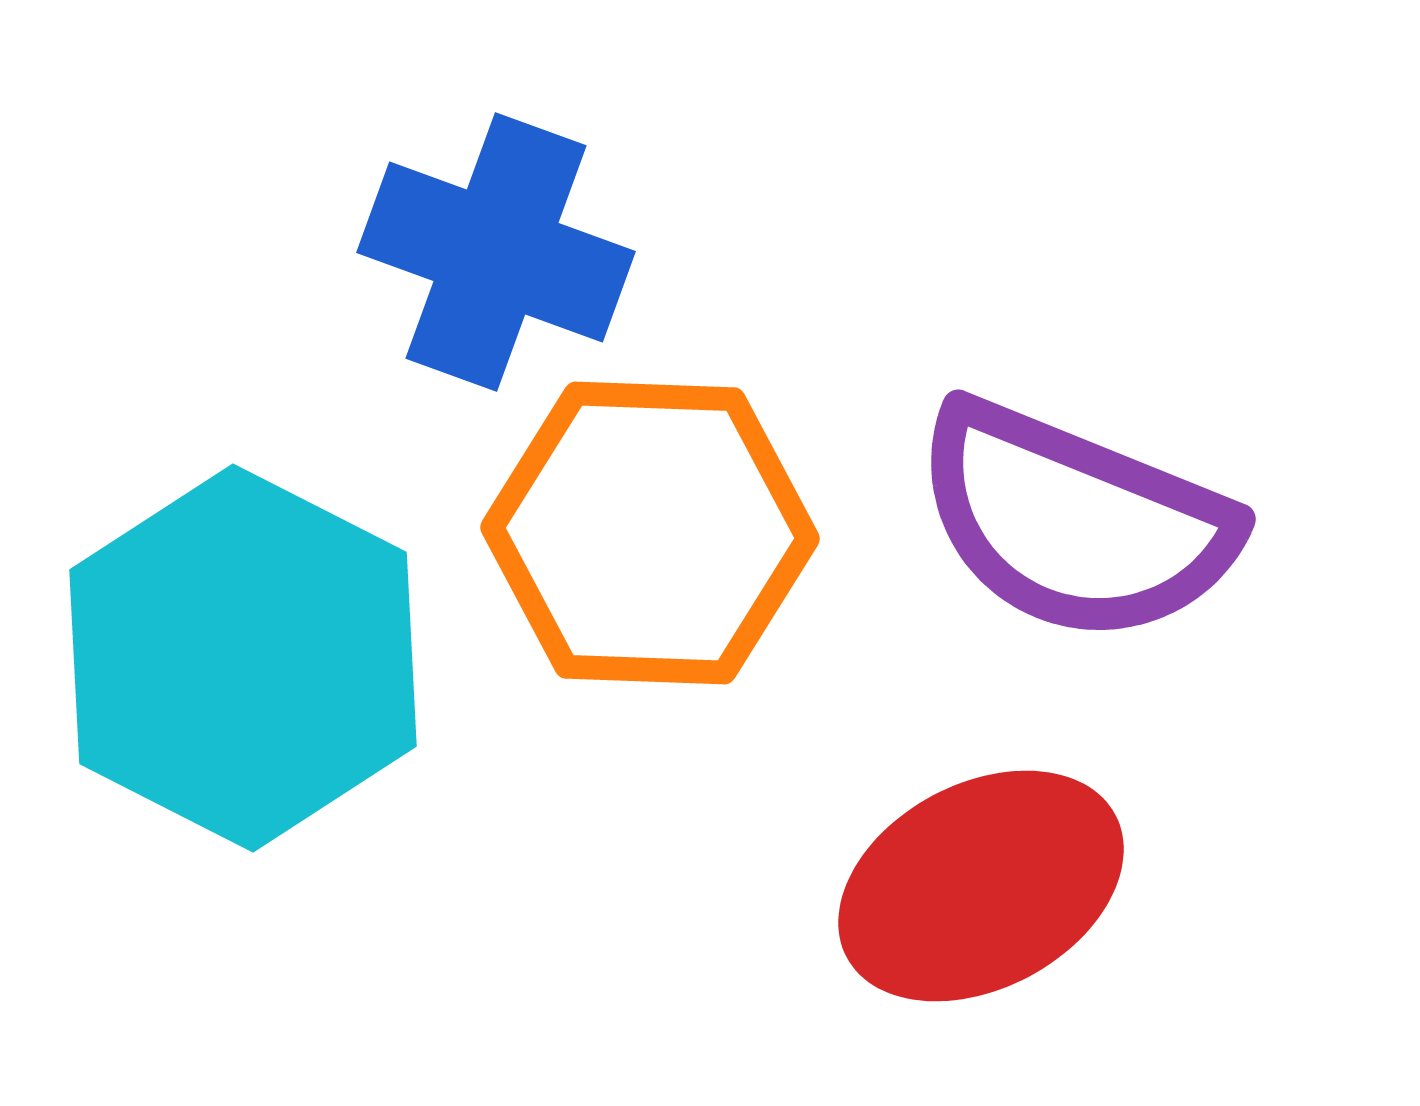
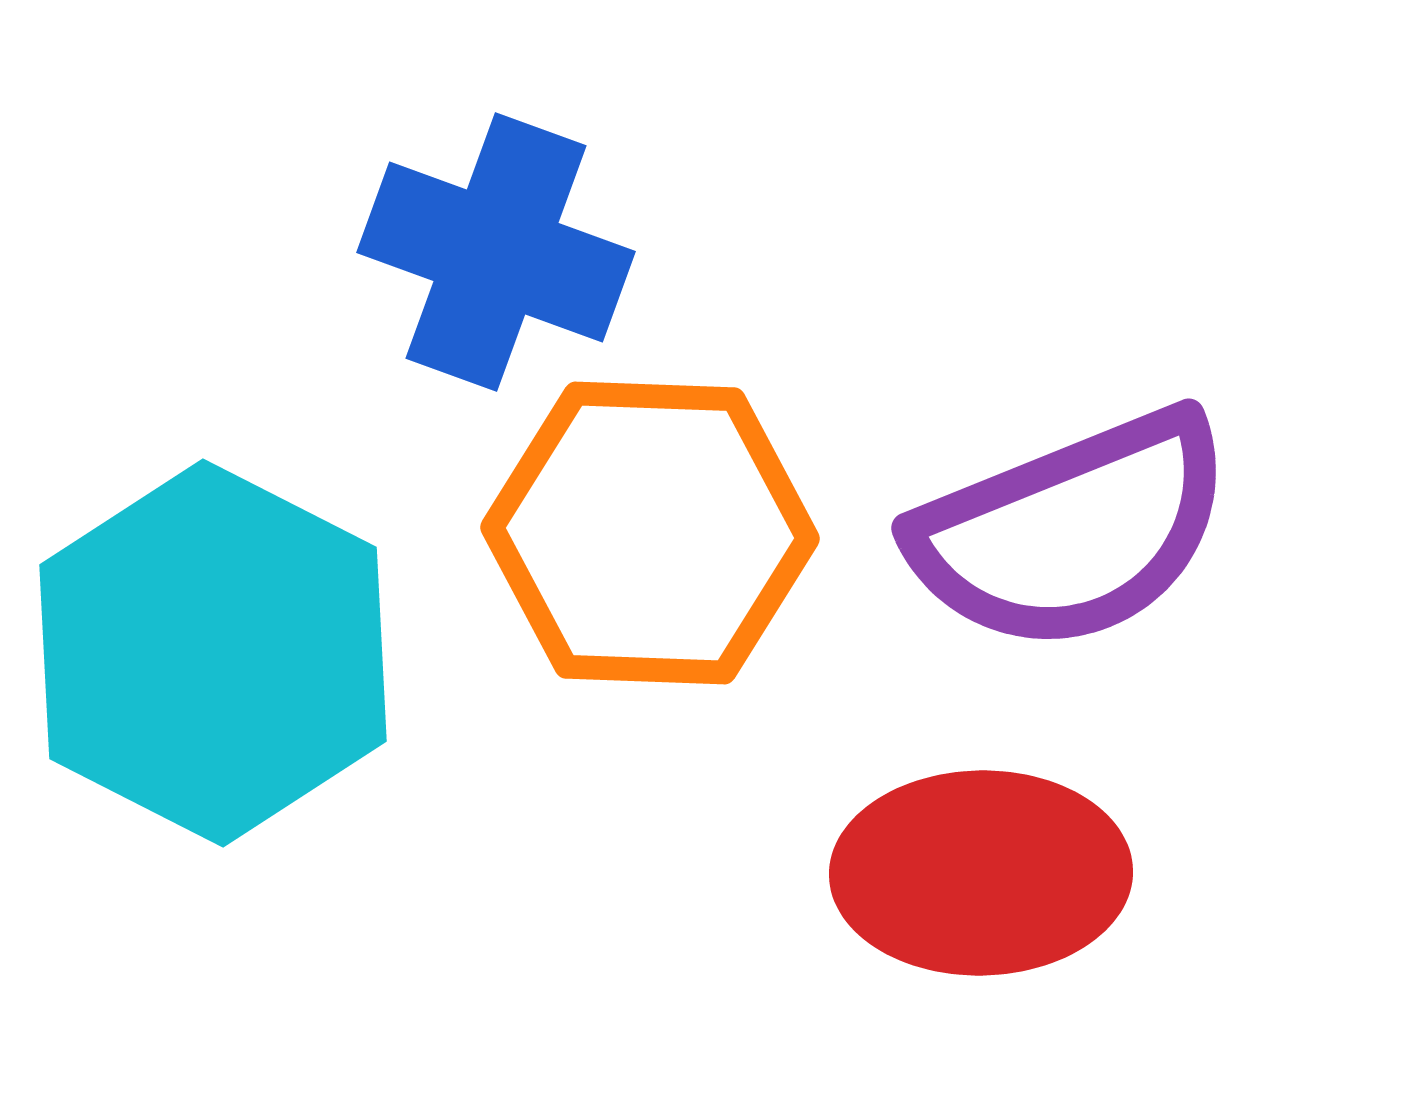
purple semicircle: moved 3 px left, 9 px down; rotated 44 degrees counterclockwise
cyan hexagon: moved 30 px left, 5 px up
red ellipse: moved 13 px up; rotated 27 degrees clockwise
